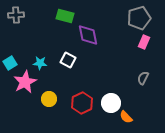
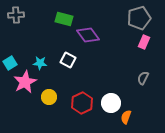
green rectangle: moved 1 px left, 3 px down
purple diamond: rotated 25 degrees counterclockwise
yellow circle: moved 2 px up
orange semicircle: rotated 64 degrees clockwise
